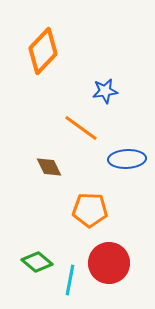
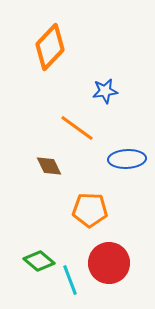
orange diamond: moved 7 px right, 4 px up
orange line: moved 4 px left
brown diamond: moved 1 px up
green diamond: moved 2 px right, 1 px up
cyan line: rotated 32 degrees counterclockwise
